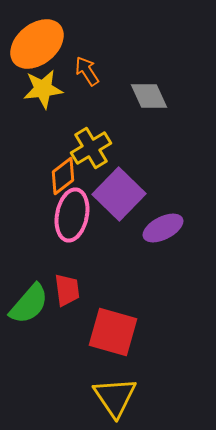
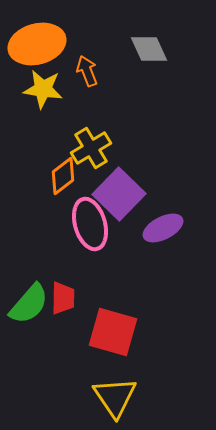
orange ellipse: rotated 24 degrees clockwise
orange arrow: rotated 12 degrees clockwise
yellow star: rotated 15 degrees clockwise
gray diamond: moved 47 px up
pink ellipse: moved 18 px right, 9 px down; rotated 27 degrees counterclockwise
red trapezoid: moved 4 px left, 8 px down; rotated 8 degrees clockwise
